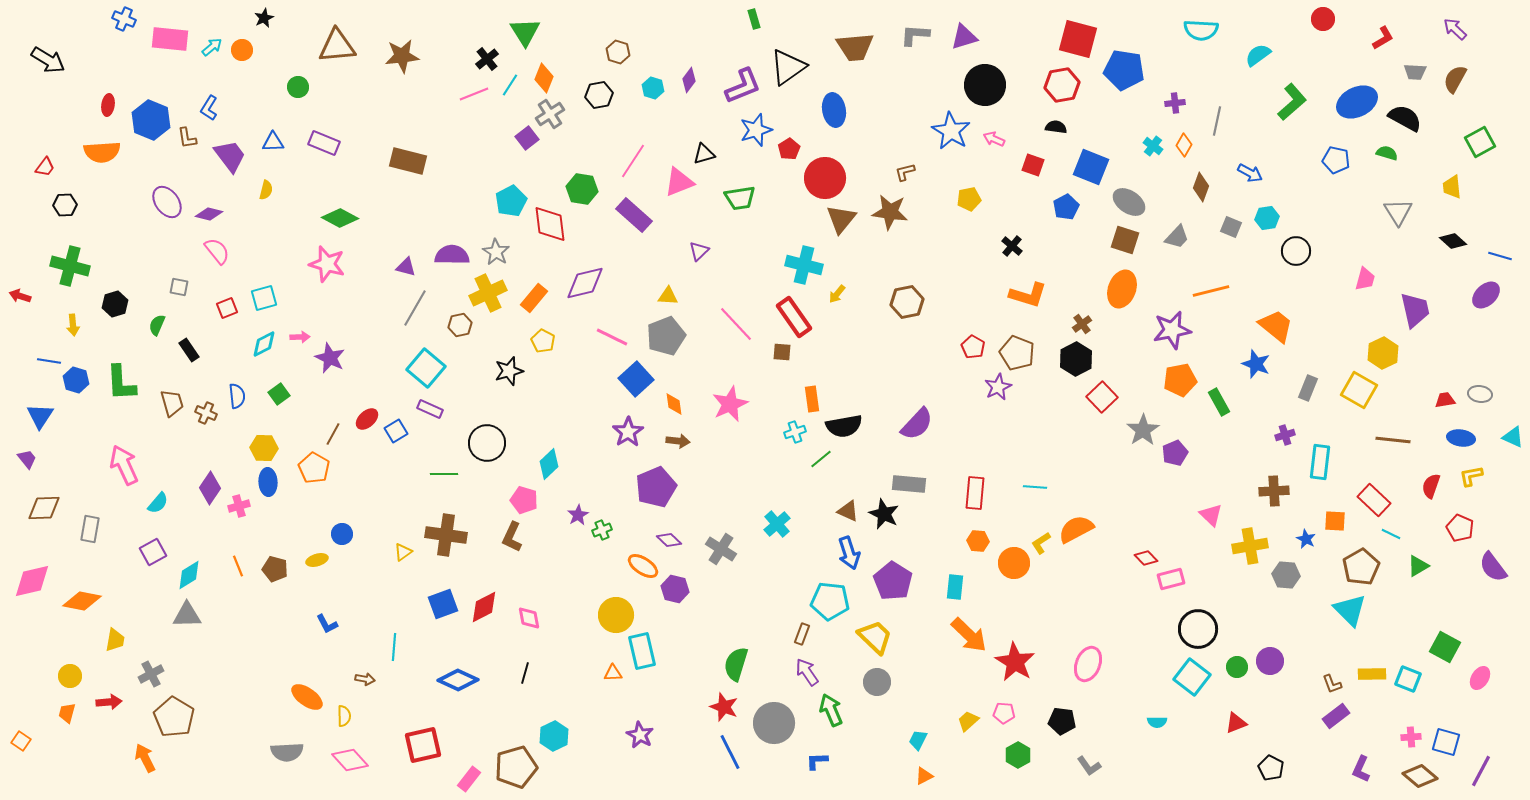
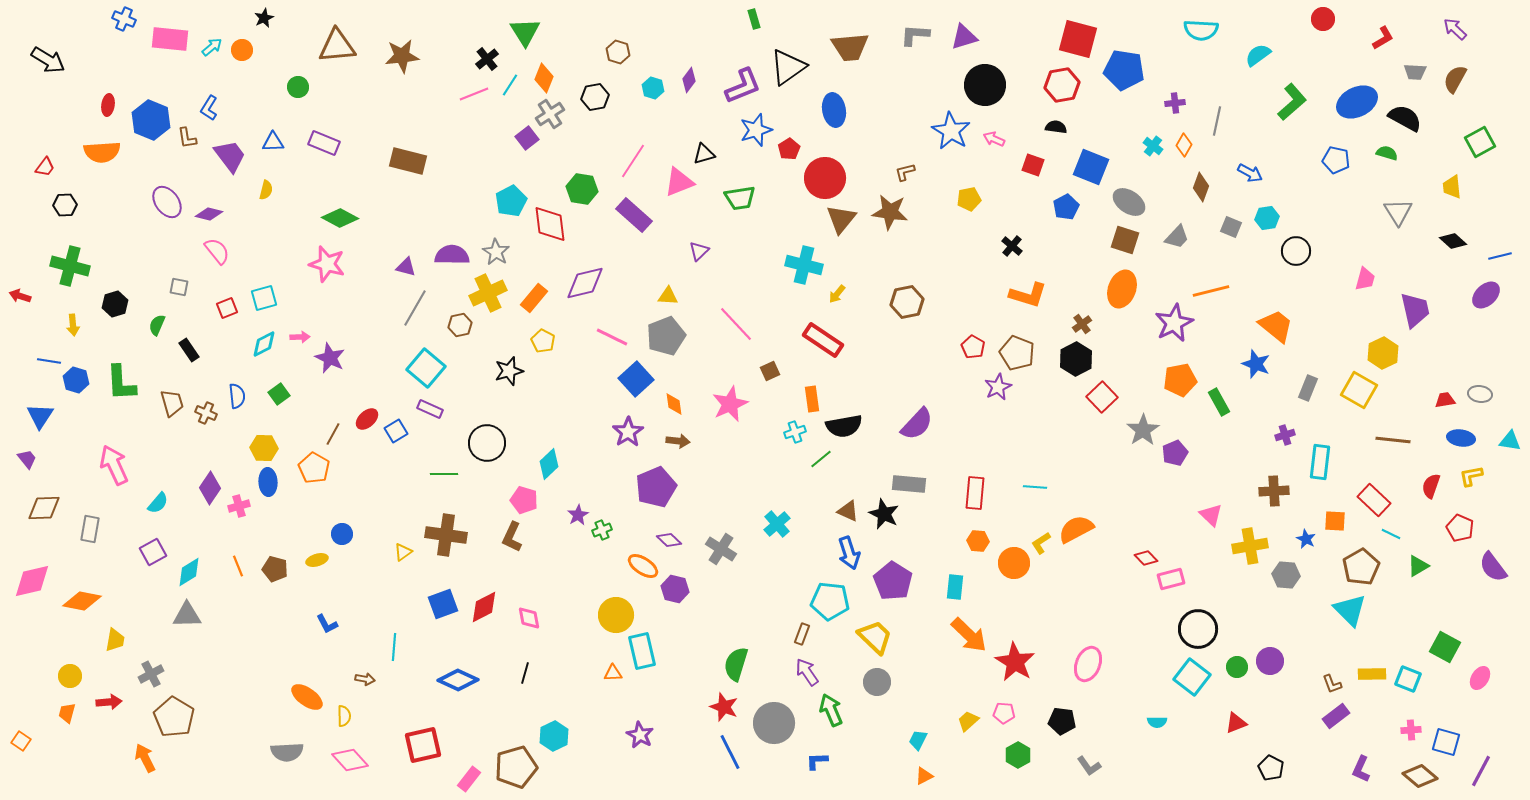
brown trapezoid at (855, 47): moved 5 px left
black hexagon at (599, 95): moved 4 px left, 2 px down
blue line at (1500, 256): rotated 30 degrees counterclockwise
red rectangle at (794, 317): moved 29 px right, 23 px down; rotated 21 degrees counterclockwise
purple star at (1172, 330): moved 2 px right, 7 px up; rotated 15 degrees counterclockwise
brown square at (782, 352): moved 12 px left, 19 px down; rotated 30 degrees counterclockwise
cyan triangle at (1513, 437): moved 3 px left, 4 px down; rotated 15 degrees counterclockwise
pink arrow at (124, 465): moved 10 px left
cyan diamond at (189, 575): moved 3 px up
pink cross at (1411, 737): moved 7 px up
